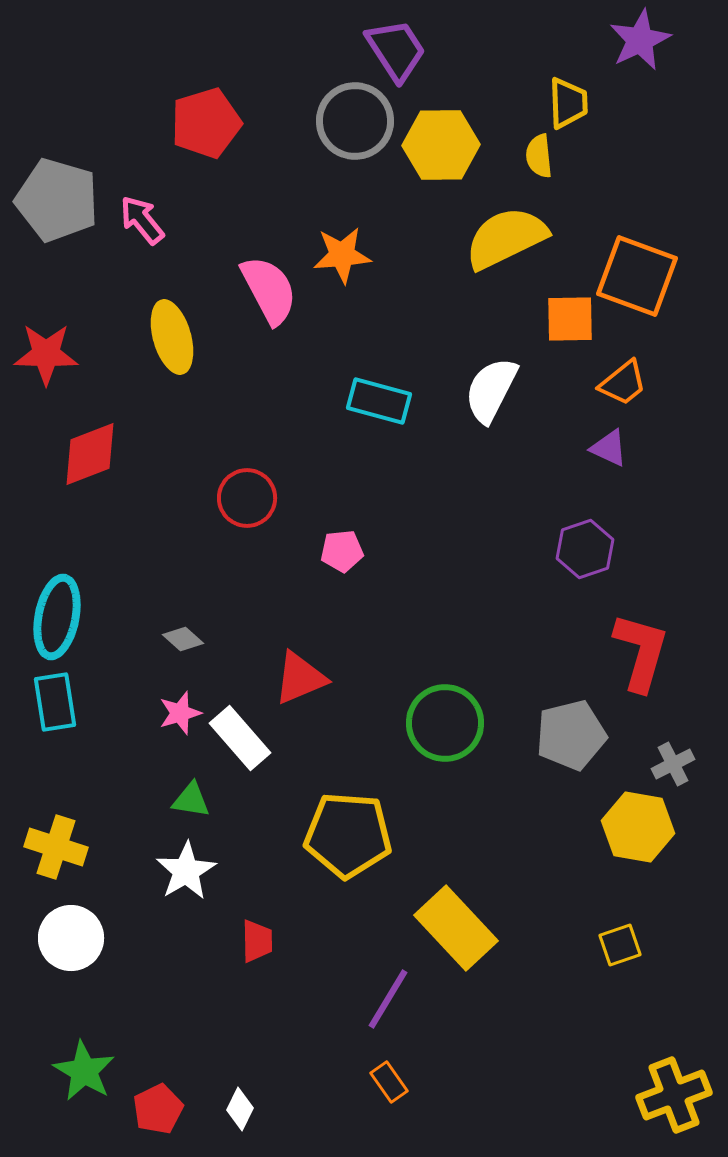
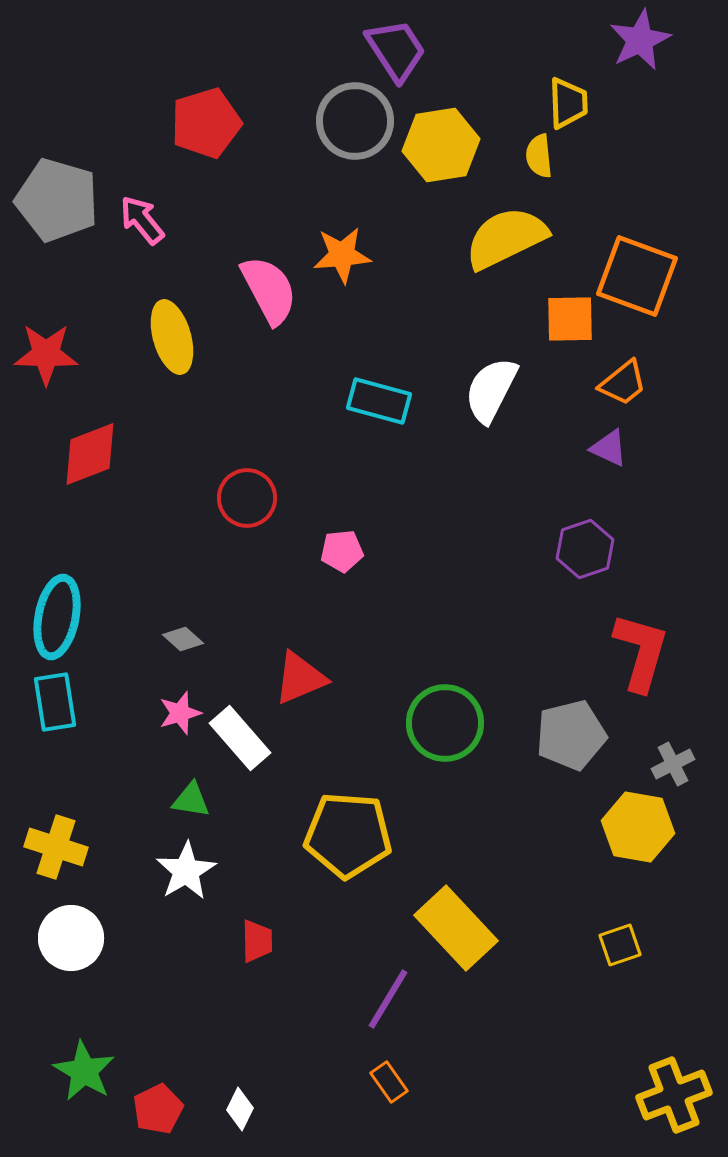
yellow hexagon at (441, 145): rotated 8 degrees counterclockwise
